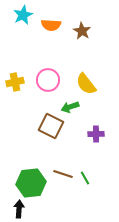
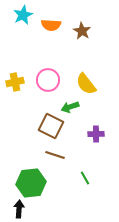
brown line: moved 8 px left, 19 px up
